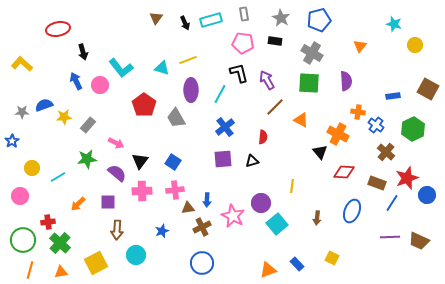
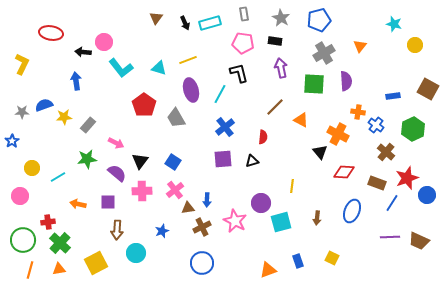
cyan rectangle at (211, 20): moved 1 px left, 3 px down
red ellipse at (58, 29): moved 7 px left, 4 px down; rotated 20 degrees clockwise
black arrow at (83, 52): rotated 112 degrees clockwise
gray cross at (312, 53): moved 12 px right; rotated 30 degrees clockwise
yellow L-shape at (22, 64): rotated 75 degrees clockwise
cyan triangle at (162, 68): moved 3 px left
purple arrow at (267, 80): moved 14 px right, 12 px up; rotated 18 degrees clockwise
blue arrow at (76, 81): rotated 18 degrees clockwise
green square at (309, 83): moved 5 px right, 1 px down
pink circle at (100, 85): moved 4 px right, 43 px up
purple ellipse at (191, 90): rotated 15 degrees counterclockwise
pink cross at (175, 190): rotated 30 degrees counterclockwise
orange arrow at (78, 204): rotated 56 degrees clockwise
pink star at (233, 216): moved 2 px right, 5 px down
cyan square at (277, 224): moved 4 px right, 2 px up; rotated 25 degrees clockwise
cyan circle at (136, 255): moved 2 px up
blue rectangle at (297, 264): moved 1 px right, 3 px up; rotated 24 degrees clockwise
orange triangle at (61, 272): moved 2 px left, 3 px up
